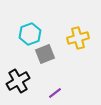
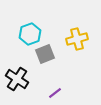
yellow cross: moved 1 px left, 1 px down
black cross: moved 1 px left, 2 px up; rotated 25 degrees counterclockwise
